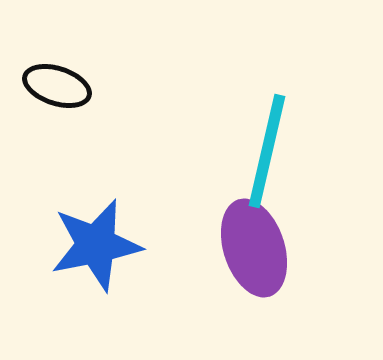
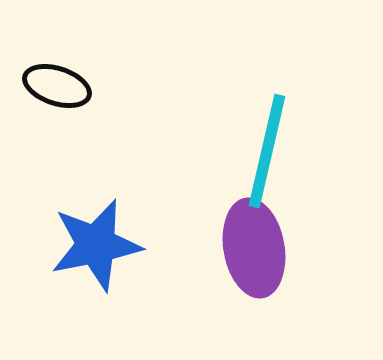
purple ellipse: rotated 8 degrees clockwise
